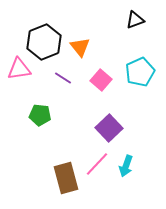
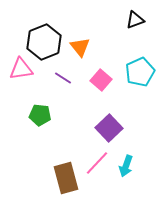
pink triangle: moved 2 px right
pink line: moved 1 px up
